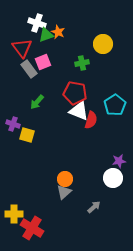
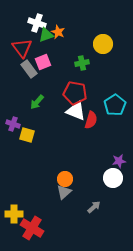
white triangle: moved 3 px left
